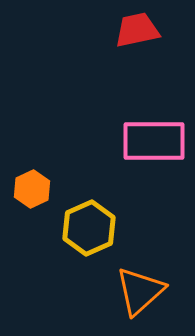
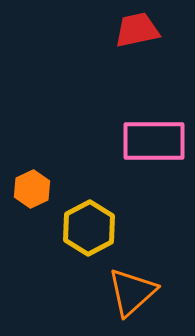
yellow hexagon: rotated 4 degrees counterclockwise
orange triangle: moved 8 px left, 1 px down
